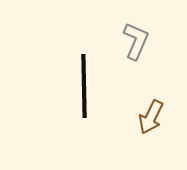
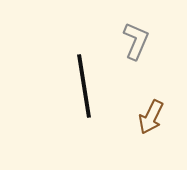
black line: rotated 8 degrees counterclockwise
